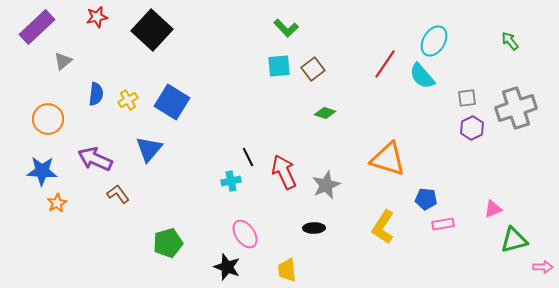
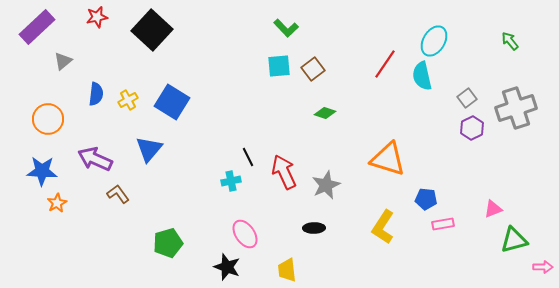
cyan semicircle: rotated 28 degrees clockwise
gray square: rotated 30 degrees counterclockwise
